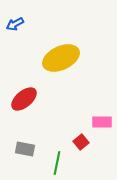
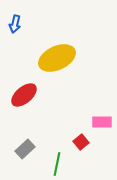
blue arrow: rotated 48 degrees counterclockwise
yellow ellipse: moved 4 px left
red ellipse: moved 4 px up
gray rectangle: rotated 54 degrees counterclockwise
green line: moved 1 px down
